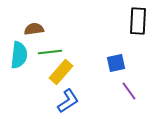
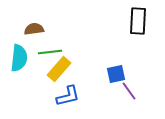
cyan semicircle: moved 3 px down
blue square: moved 11 px down
yellow rectangle: moved 2 px left, 3 px up
blue L-shape: moved 5 px up; rotated 20 degrees clockwise
